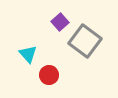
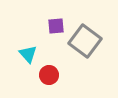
purple square: moved 4 px left, 4 px down; rotated 36 degrees clockwise
